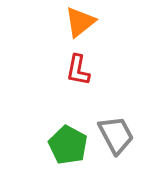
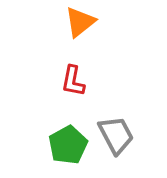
red L-shape: moved 5 px left, 11 px down
green pentagon: rotated 15 degrees clockwise
